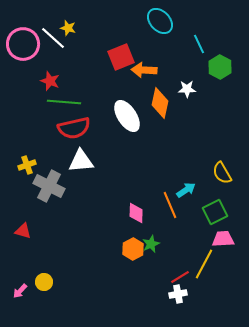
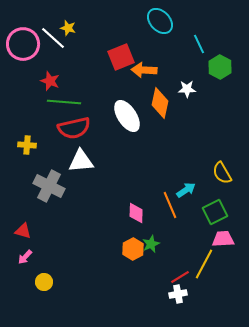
yellow cross: moved 20 px up; rotated 24 degrees clockwise
pink arrow: moved 5 px right, 34 px up
